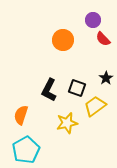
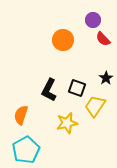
yellow trapezoid: rotated 20 degrees counterclockwise
